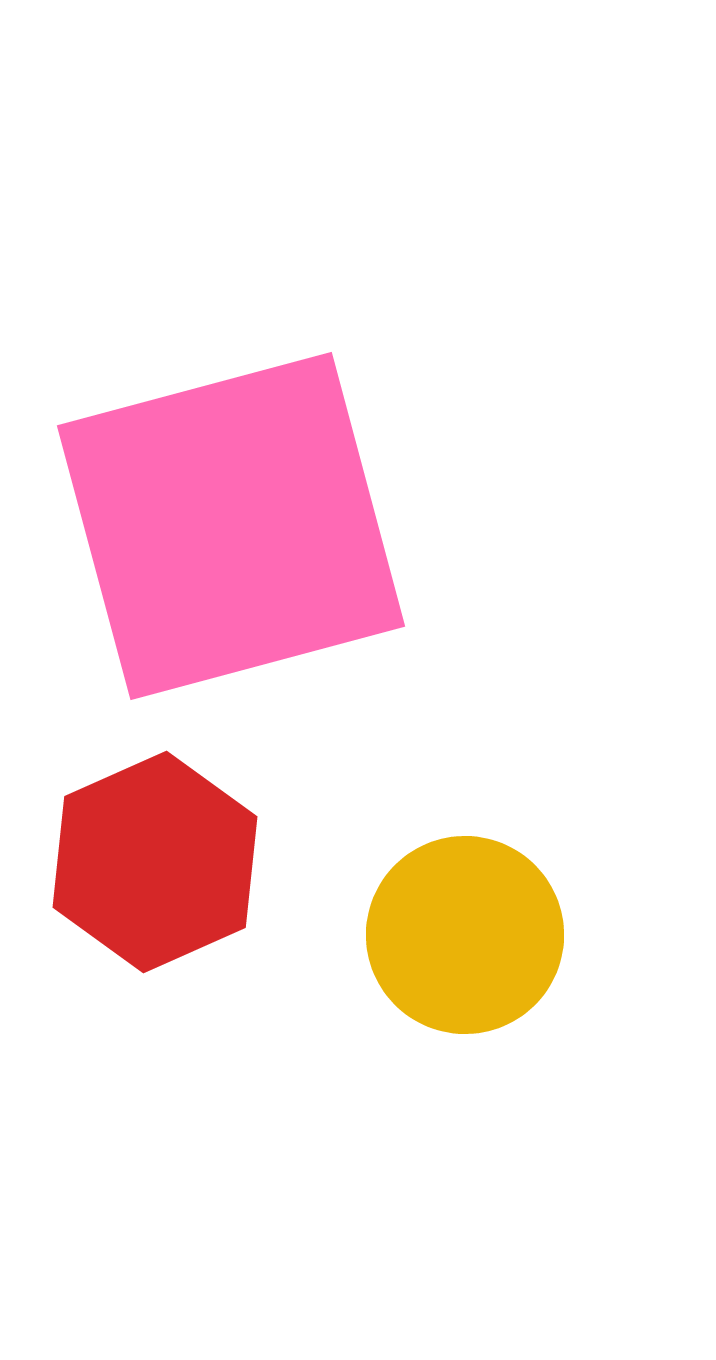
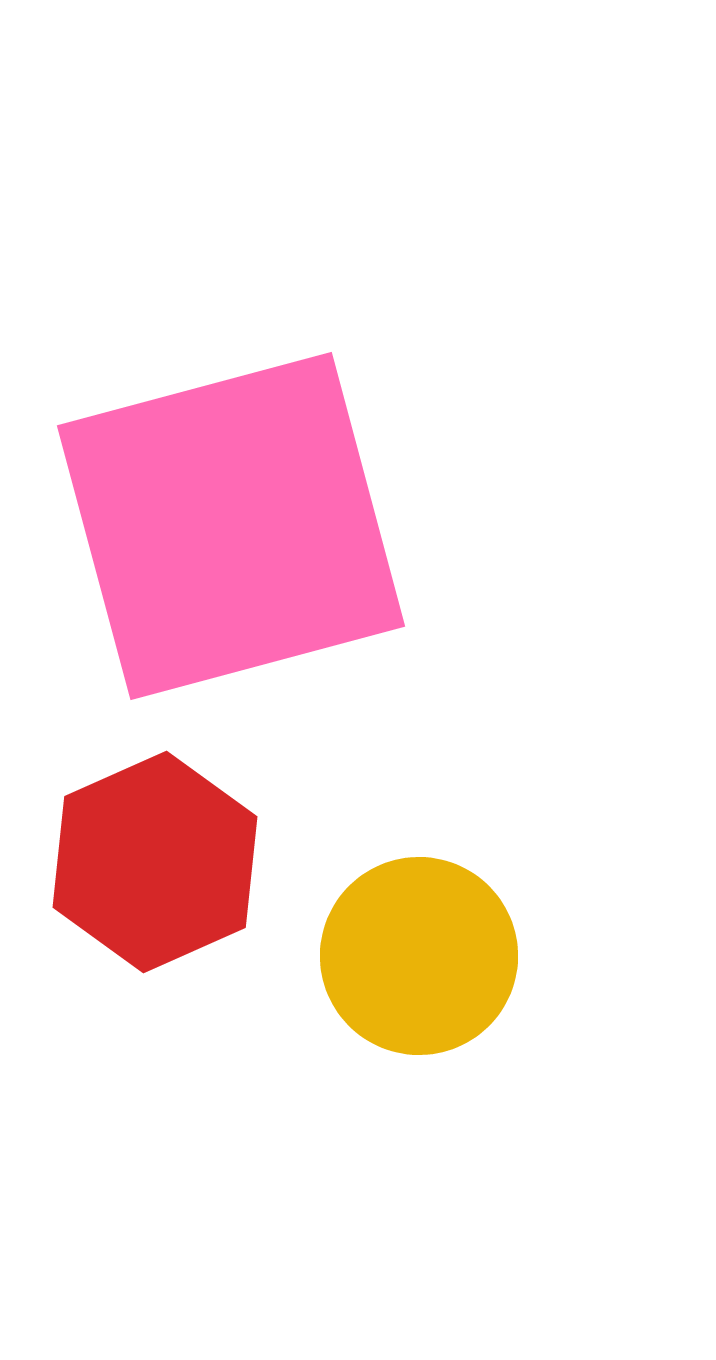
yellow circle: moved 46 px left, 21 px down
